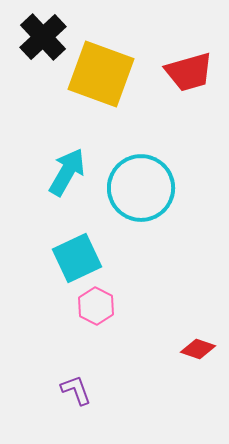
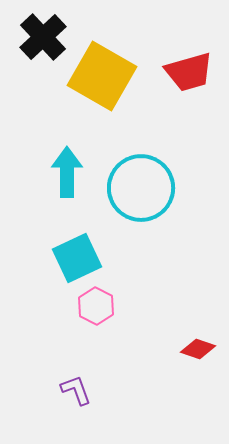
yellow square: moved 1 px right, 2 px down; rotated 10 degrees clockwise
cyan arrow: rotated 30 degrees counterclockwise
